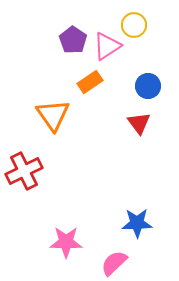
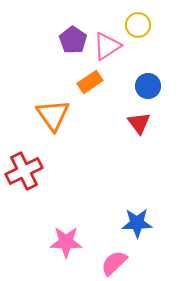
yellow circle: moved 4 px right
